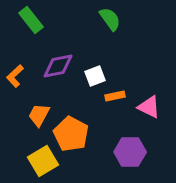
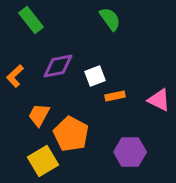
pink triangle: moved 10 px right, 7 px up
